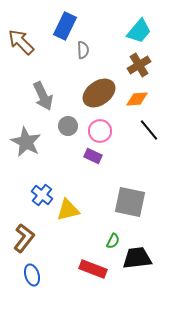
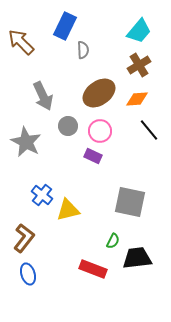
blue ellipse: moved 4 px left, 1 px up
